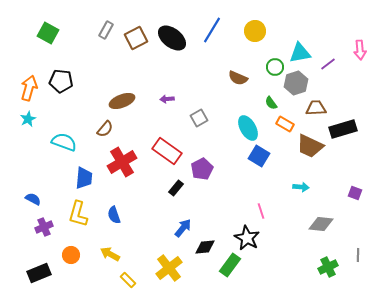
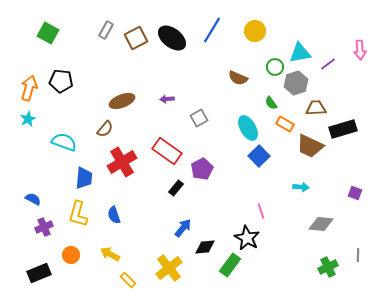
blue square at (259, 156): rotated 15 degrees clockwise
